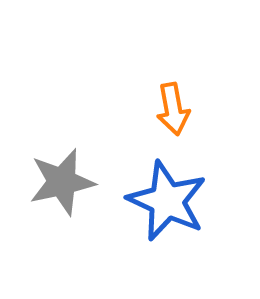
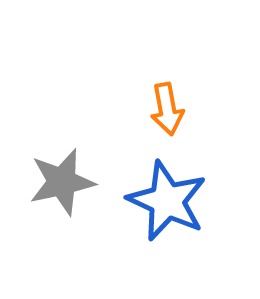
orange arrow: moved 6 px left
